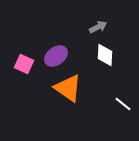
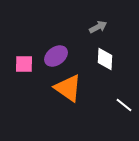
white diamond: moved 4 px down
pink square: rotated 24 degrees counterclockwise
white line: moved 1 px right, 1 px down
